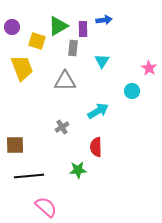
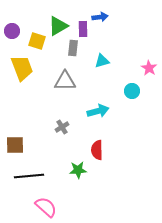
blue arrow: moved 4 px left, 3 px up
purple circle: moved 4 px down
cyan triangle: rotated 42 degrees clockwise
cyan arrow: rotated 15 degrees clockwise
red semicircle: moved 1 px right, 3 px down
